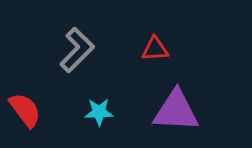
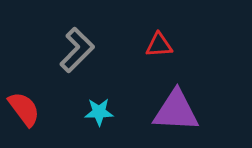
red triangle: moved 4 px right, 4 px up
red semicircle: moved 1 px left, 1 px up
